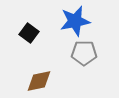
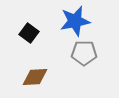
brown diamond: moved 4 px left, 4 px up; rotated 8 degrees clockwise
